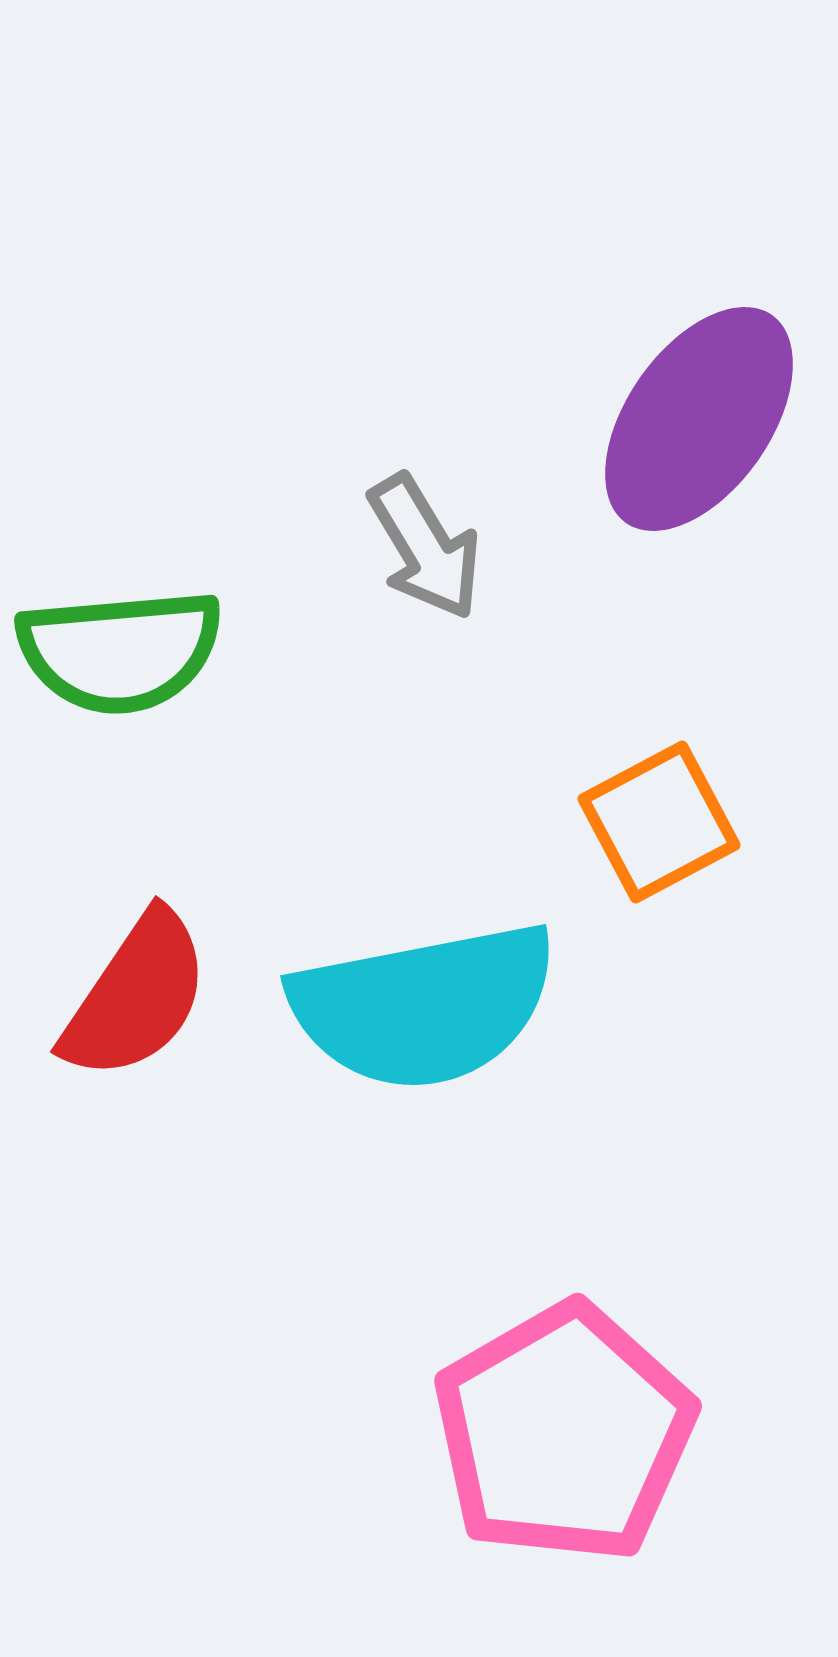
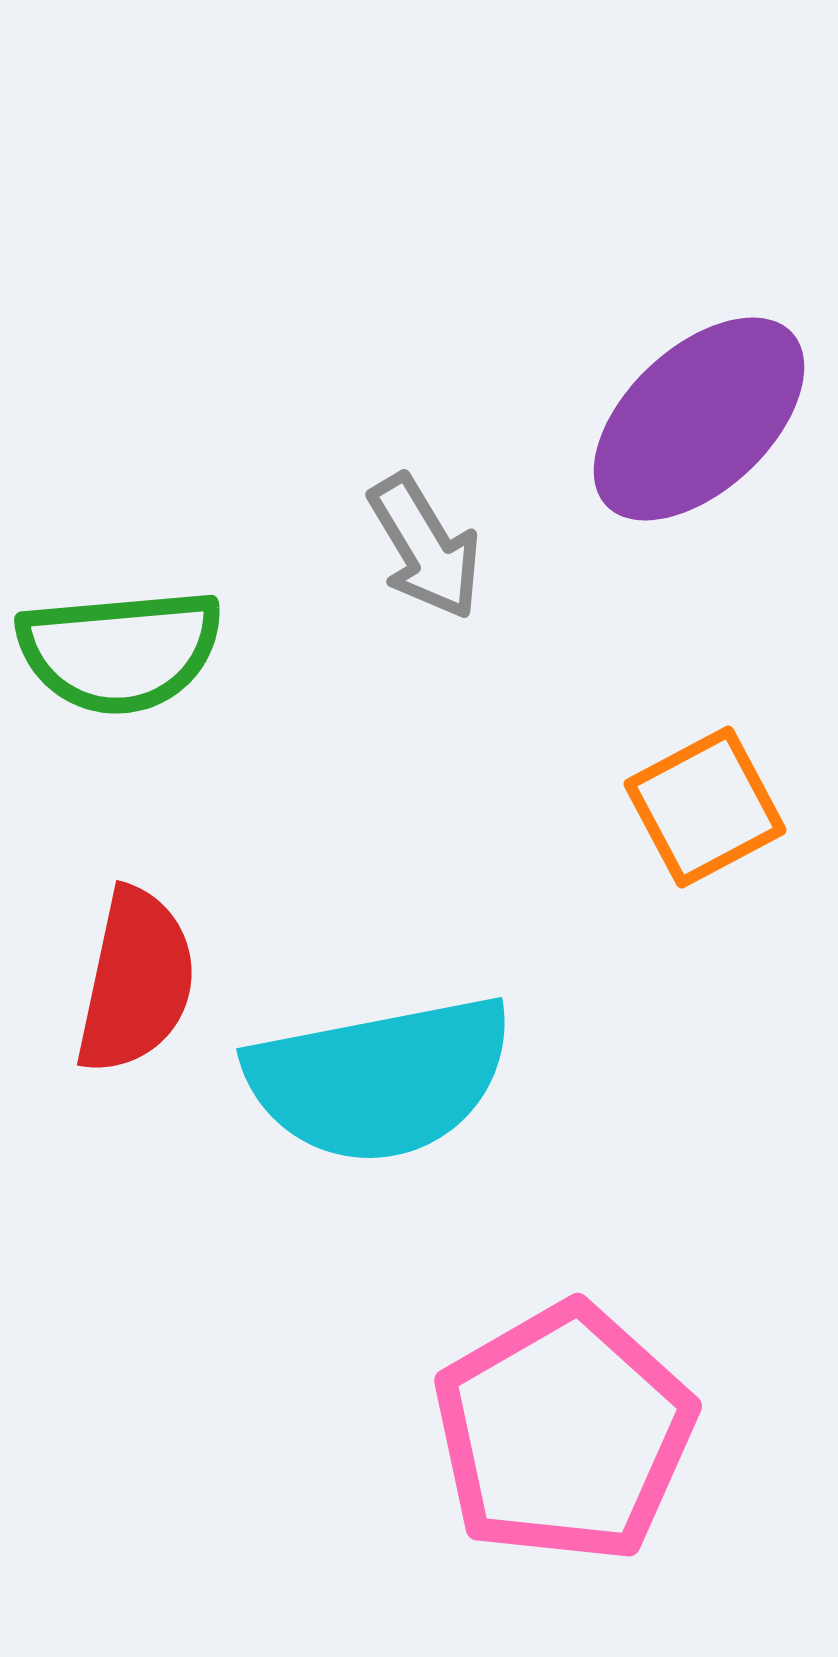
purple ellipse: rotated 12 degrees clockwise
orange square: moved 46 px right, 15 px up
red semicircle: moved 15 px up; rotated 22 degrees counterclockwise
cyan semicircle: moved 44 px left, 73 px down
